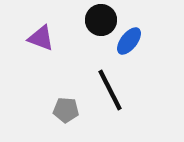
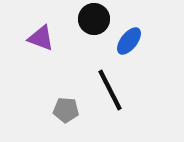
black circle: moved 7 px left, 1 px up
